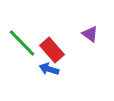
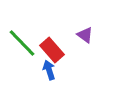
purple triangle: moved 5 px left, 1 px down
blue arrow: moved 1 px down; rotated 54 degrees clockwise
